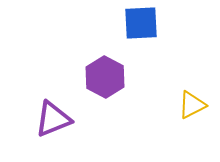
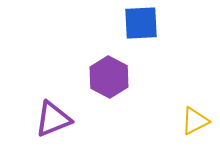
purple hexagon: moved 4 px right
yellow triangle: moved 3 px right, 16 px down
